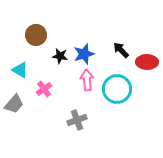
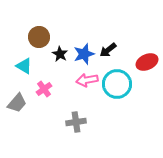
brown circle: moved 3 px right, 2 px down
black arrow: moved 13 px left; rotated 84 degrees counterclockwise
black star: moved 2 px up; rotated 21 degrees clockwise
red ellipse: rotated 25 degrees counterclockwise
cyan triangle: moved 4 px right, 4 px up
pink arrow: rotated 95 degrees counterclockwise
cyan circle: moved 5 px up
gray trapezoid: moved 3 px right, 1 px up
gray cross: moved 1 px left, 2 px down; rotated 12 degrees clockwise
